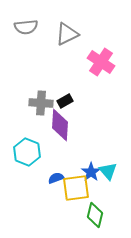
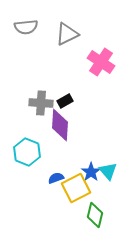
yellow square: rotated 20 degrees counterclockwise
